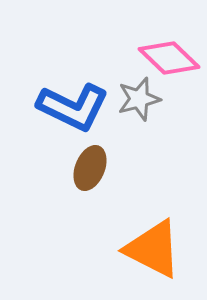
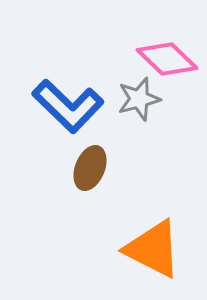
pink diamond: moved 2 px left, 1 px down
blue L-shape: moved 5 px left, 1 px up; rotated 18 degrees clockwise
